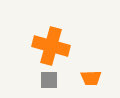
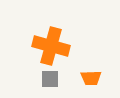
gray square: moved 1 px right, 1 px up
